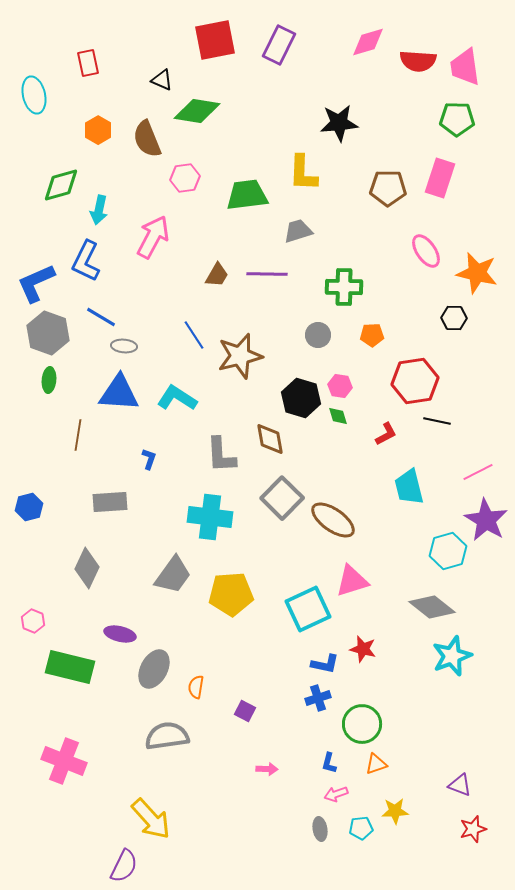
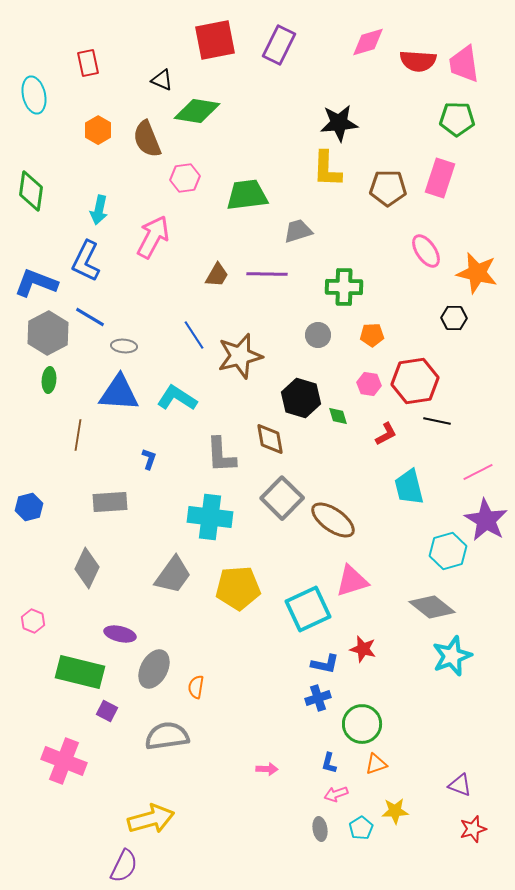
pink trapezoid at (465, 67): moved 1 px left, 3 px up
yellow L-shape at (303, 173): moved 24 px right, 4 px up
green diamond at (61, 185): moved 30 px left, 6 px down; rotated 66 degrees counterclockwise
blue L-shape at (36, 283): rotated 45 degrees clockwise
blue line at (101, 317): moved 11 px left
gray hexagon at (48, 333): rotated 12 degrees clockwise
pink hexagon at (340, 386): moved 29 px right, 2 px up
yellow pentagon at (231, 594): moved 7 px right, 6 px up
green rectangle at (70, 667): moved 10 px right, 5 px down
purple square at (245, 711): moved 138 px left
yellow arrow at (151, 819): rotated 63 degrees counterclockwise
cyan pentagon at (361, 828): rotated 25 degrees counterclockwise
